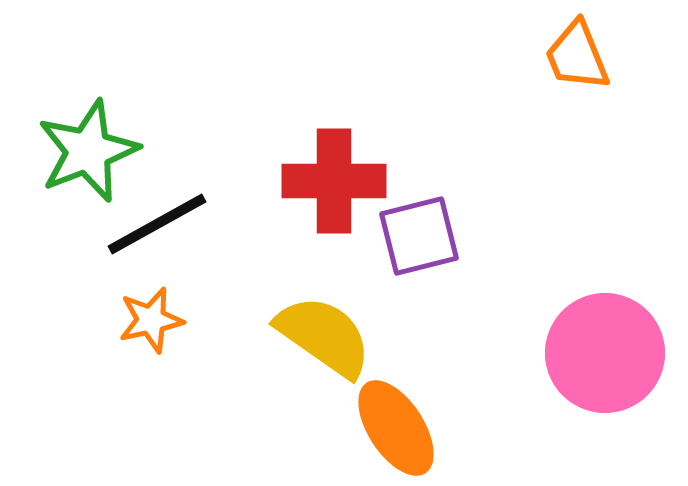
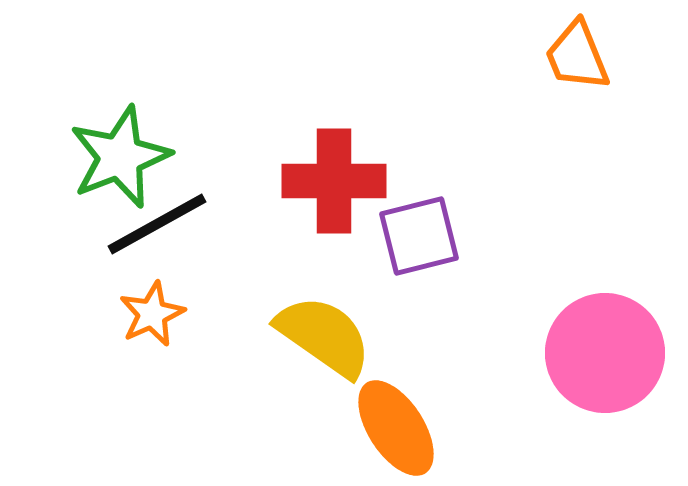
green star: moved 32 px right, 6 px down
orange star: moved 1 px right, 6 px up; rotated 12 degrees counterclockwise
